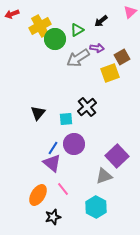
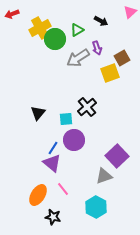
black arrow: rotated 112 degrees counterclockwise
yellow cross: moved 2 px down
purple arrow: rotated 64 degrees clockwise
brown square: moved 1 px down
purple circle: moved 4 px up
black star: rotated 28 degrees clockwise
